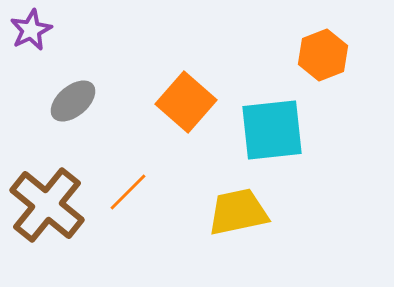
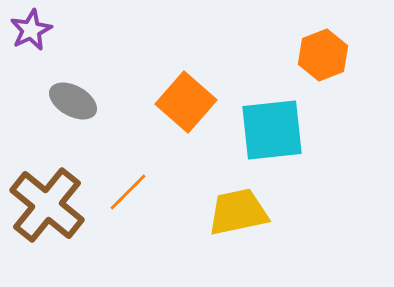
gray ellipse: rotated 69 degrees clockwise
